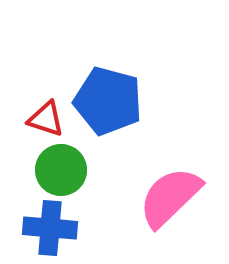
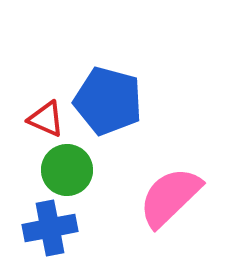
red triangle: rotated 6 degrees clockwise
green circle: moved 6 px right
blue cross: rotated 16 degrees counterclockwise
